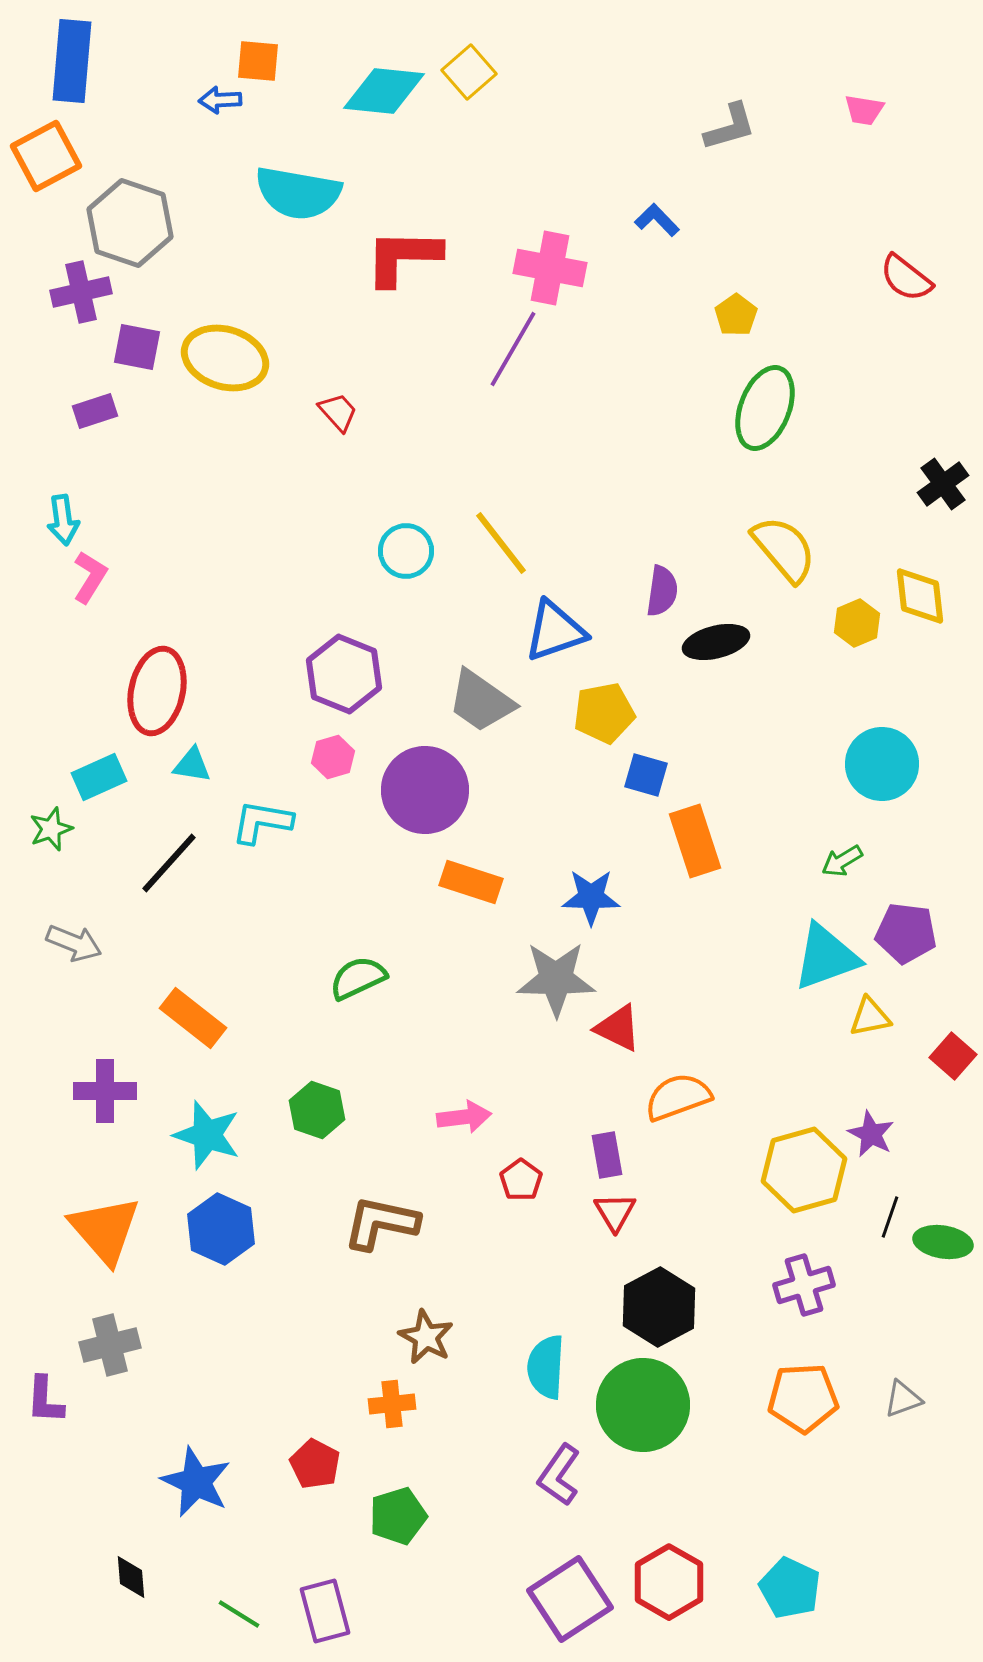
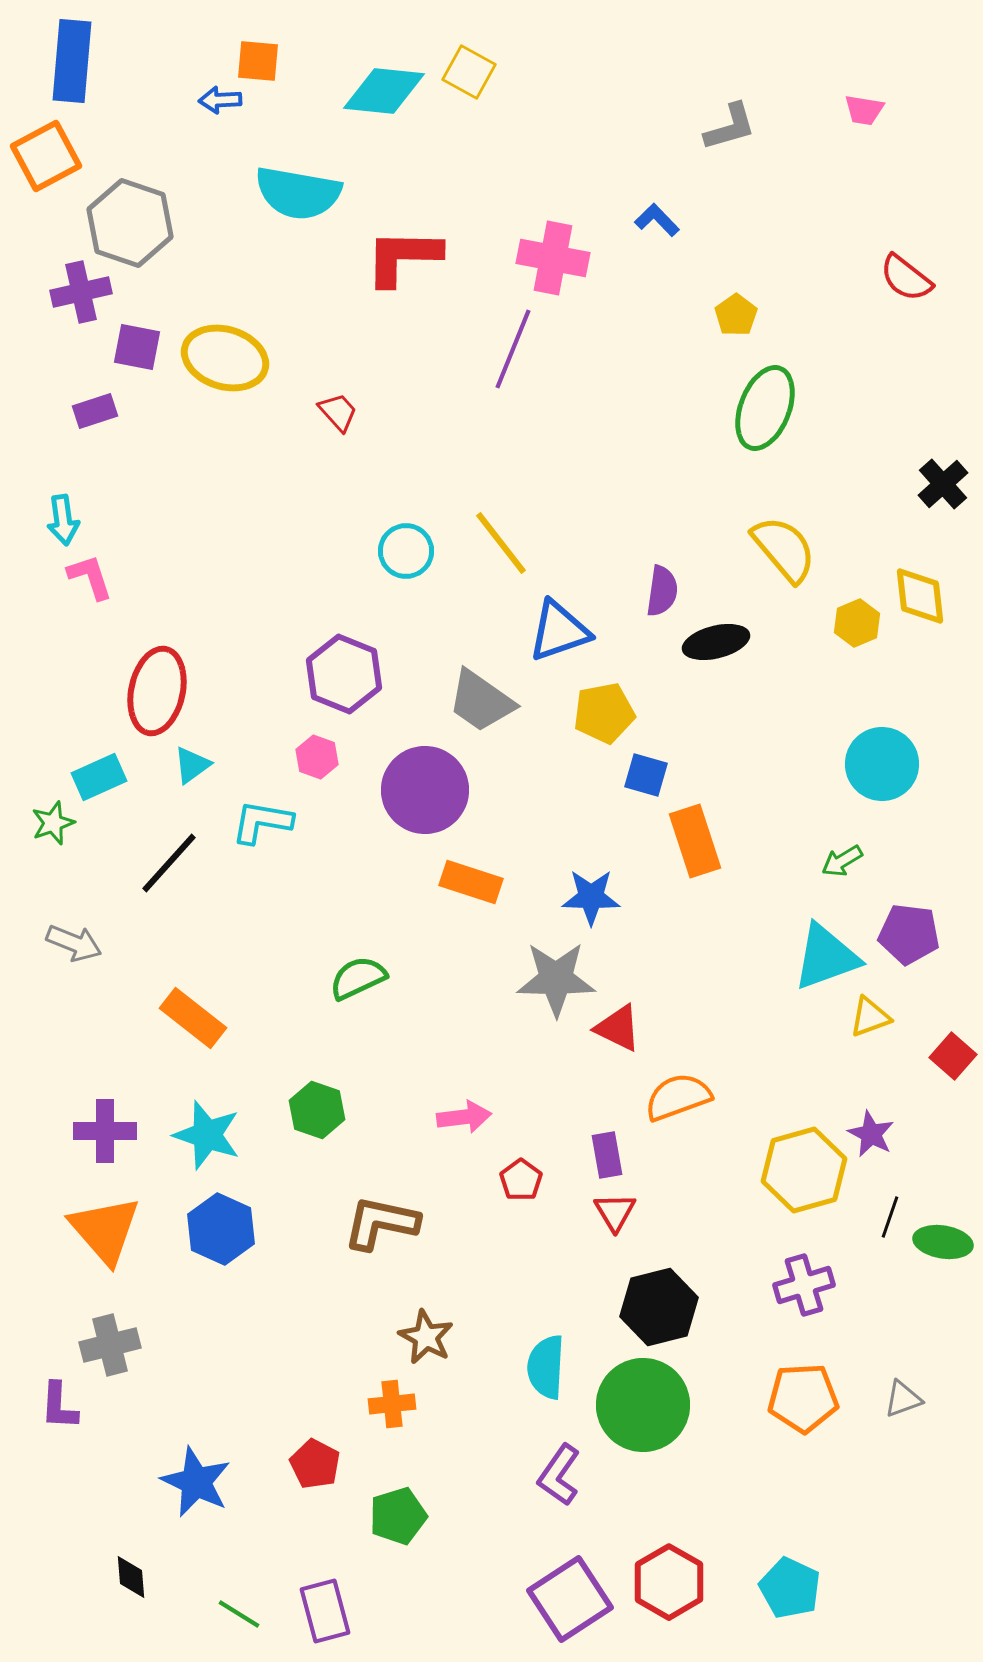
yellow square at (469, 72): rotated 20 degrees counterclockwise
pink cross at (550, 268): moved 3 px right, 10 px up
purple line at (513, 349): rotated 8 degrees counterclockwise
black cross at (943, 484): rotated 6 degrees counterclockwise
pink L-shape at (90, 577): rotated 50 degrees counterclockwise
blue triangle at (555, 631): moved 4 px right
pink hexagon at (333, 757): moved 16 px left; rotated 24 degrees counterclockwise
cyan triangle at (192, 765): rotated 45 degrees counterclockwise
green star at (51, 829): moved 2 px right, 6 px up
purple pentagon at (906, 933): moved 3 px right, 1 px down
yellow triangle at (870, 1017): rotated 9 degrees counterclockwise
purple cross at (105, 1091): moved 40 px down
black hexagon at (659, 1307): rotated 14 degrees clockwise
purple L-shape at (45, 1400): moved 14 px right, 6 px down
